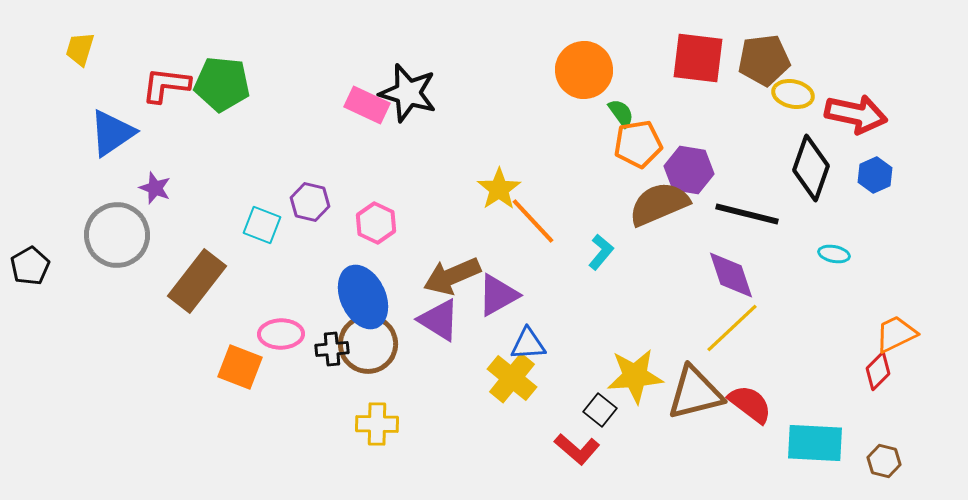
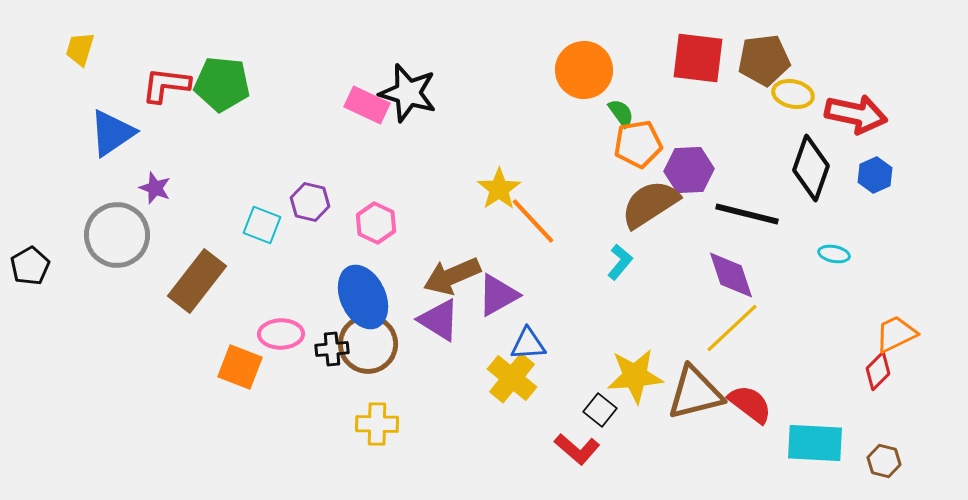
purple hexagon at (689, 170): rotated 12 degrees counterclockwise
brown semicircle at (659, 204): moved 9 px left; rotated 10 degrees counterclockwise
cyan L-shape at (601, 252): moved 19 px right, 10 px down
